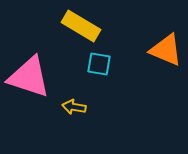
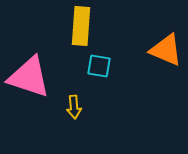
yellow rectangle: rotated 63 degrees clockwise
cyan square: moved 2 px down
yellow arrow: rotated 105 degrees counterclockwise
